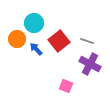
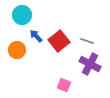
cyan circle: moved 12 px left, 8 px up
orange circle: moved 11 px down
blue arrow: moved 13 px up
pink square: moved 2 px left, 1 px up
